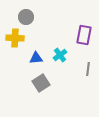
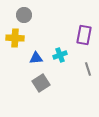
gray circle: moved 2 px left, 2 px up
cyan cross: rotated 16 degrees clockwise
gray line: rotated 24 degrees counterclockwise
